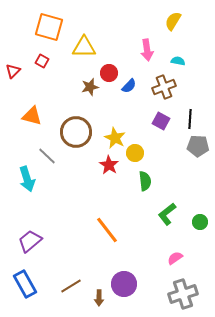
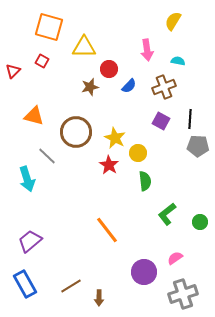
red circle: moved 4 px up
orange triangle: moved 2 px right
yellow circle: moved 3 px right
purple circle: moved 20 px right, 12 px up
